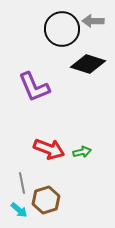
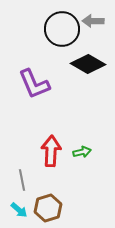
black diamond: rotated 12 degrees clockwise
purple L-shape: moved 3 px up
red arrow: moved 2 px right, 2 px down; rotated 108 degrees counterclockwise
gray line: moved 3 px up
brown hexagon: moved 2 px right, 8 px down
